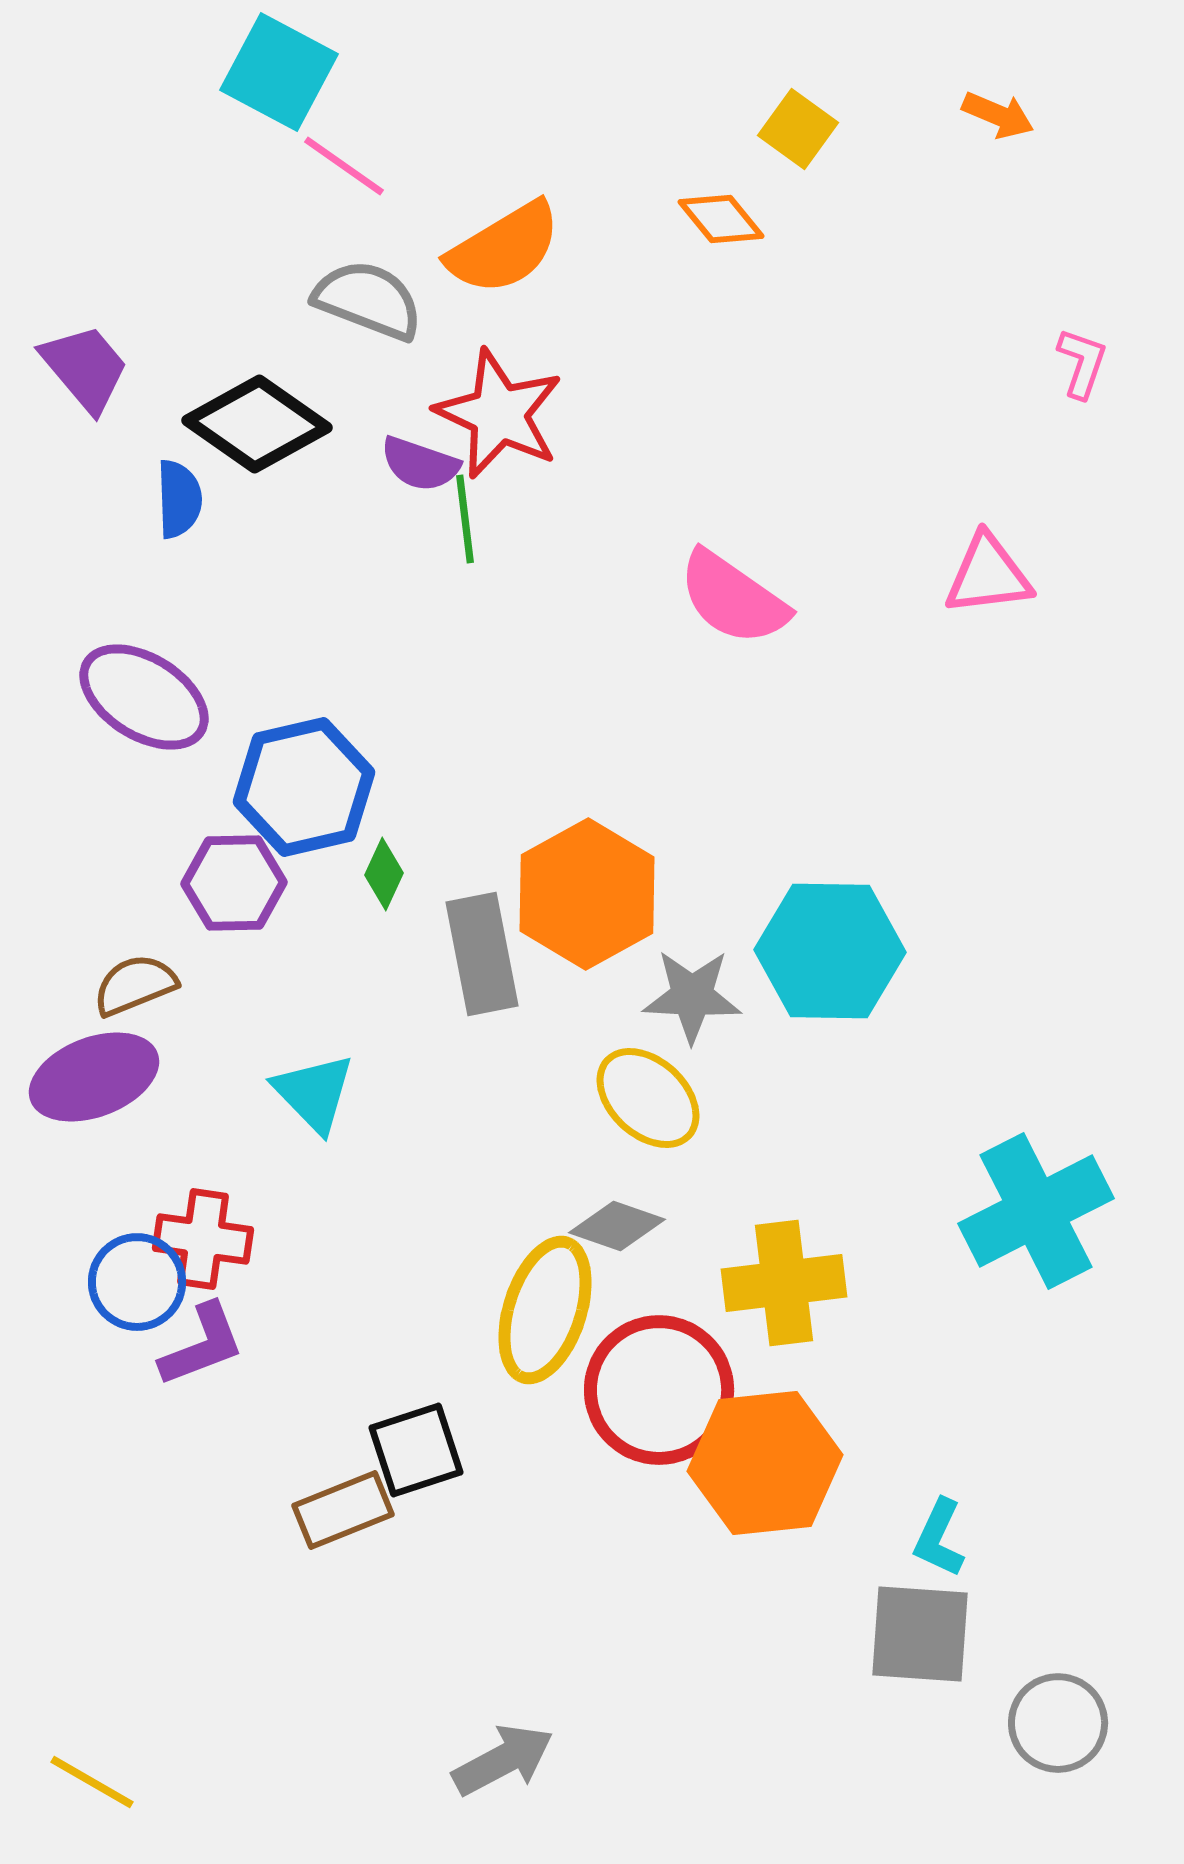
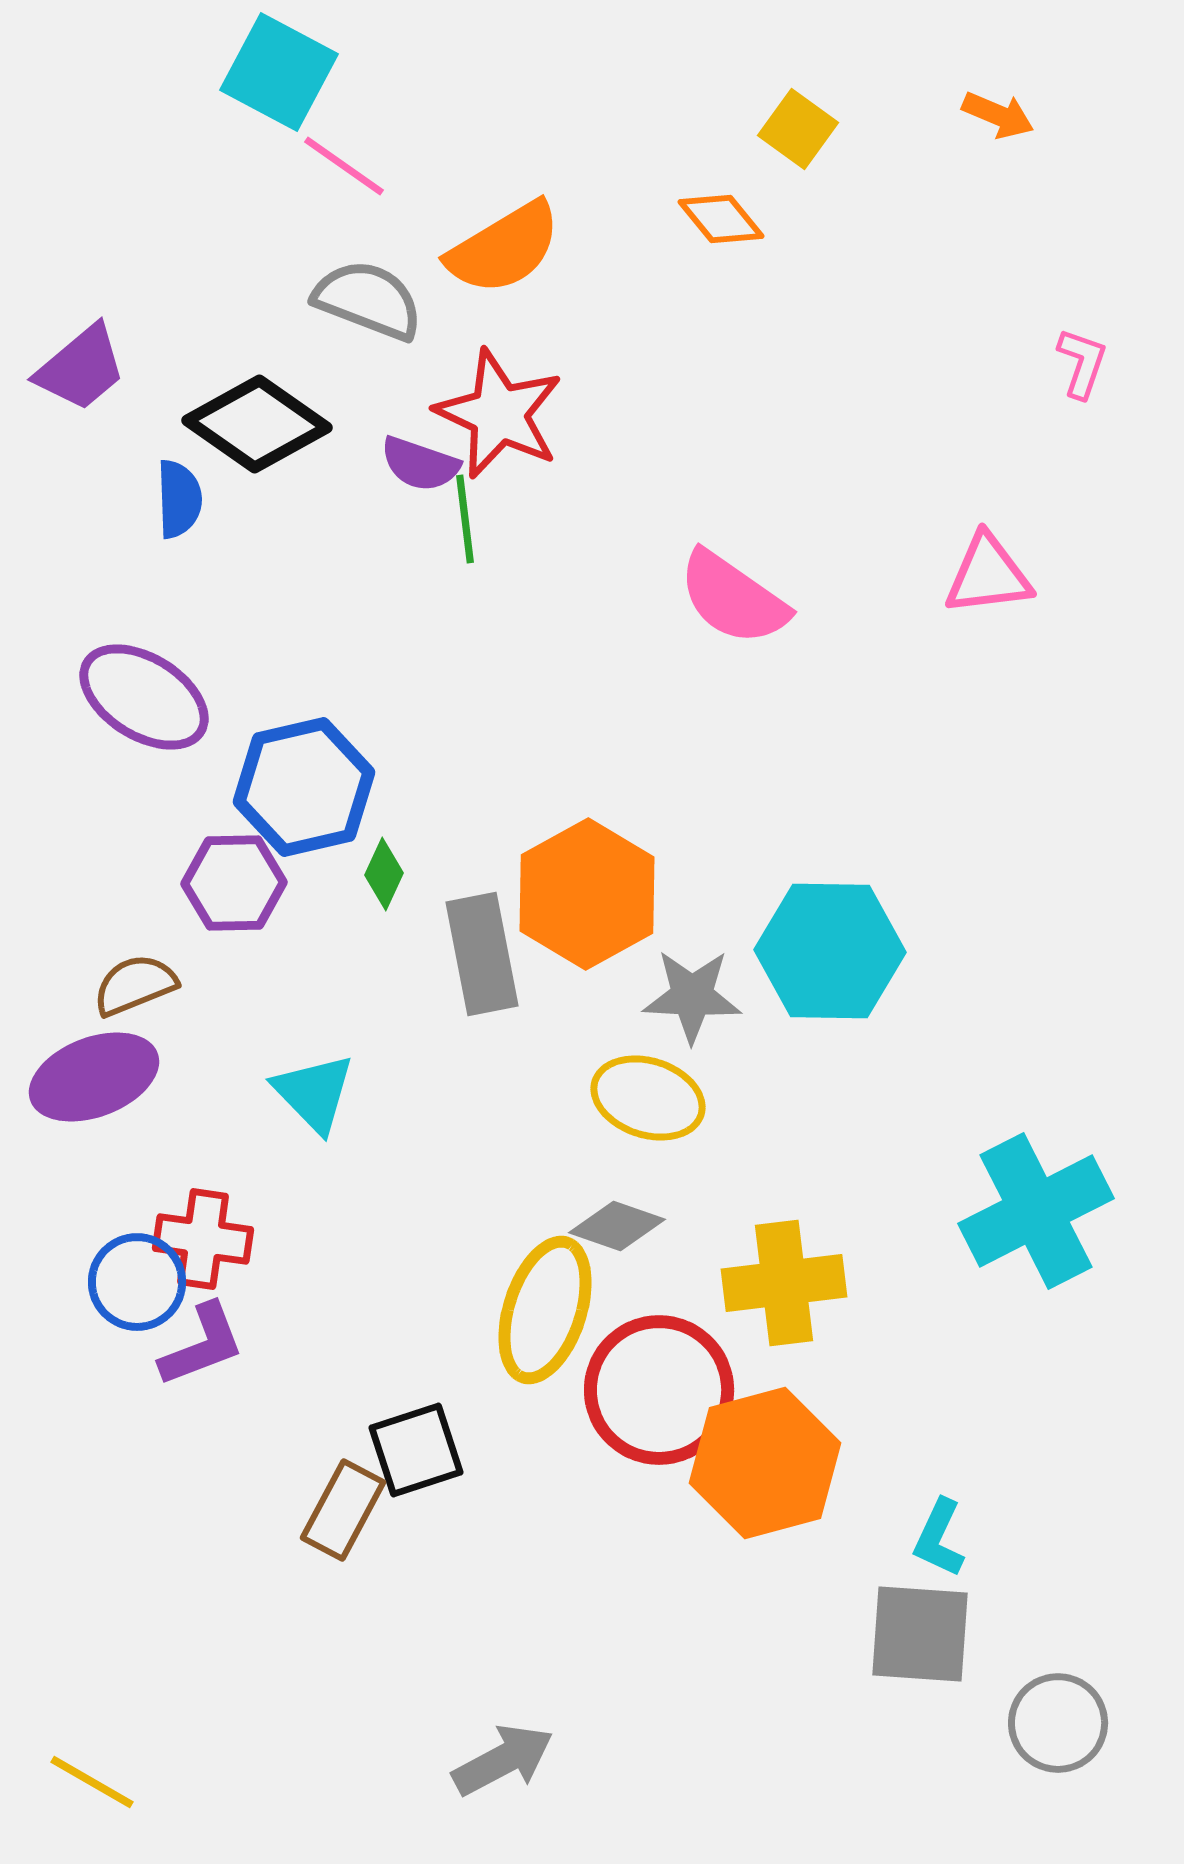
purple trapezoid at (85, 368): moved 4 px left; rotated 90 degrees clockwise
yellow ellipse at (648, 1098): rotated 25 degrees counterclockwise
orange hexagon at (765, 1463): rotated 9 degrees counterclockwise
brown rectangle at (343, 1510): rotated 40 degrees counterclockwise
